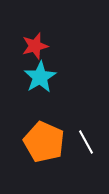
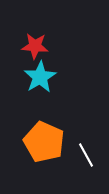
red star: rotated 20 degrees clockwise
white line: moved 13 px down
